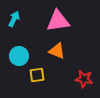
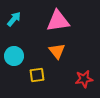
cyan arrow: rotated 14 degrees clockwise
orange triangle: rotated 30 degrees clockwise
cyan circle: moved 5 px left
red star: rotated 18 degrees counterclockwise
